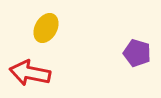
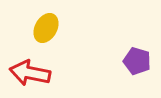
purple pentagon: moved 8 px down
